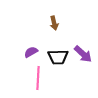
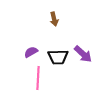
brown arrow: moved 4 px up
